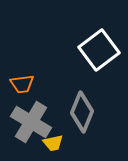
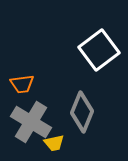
yellow trapezoid: moved 1 px right
